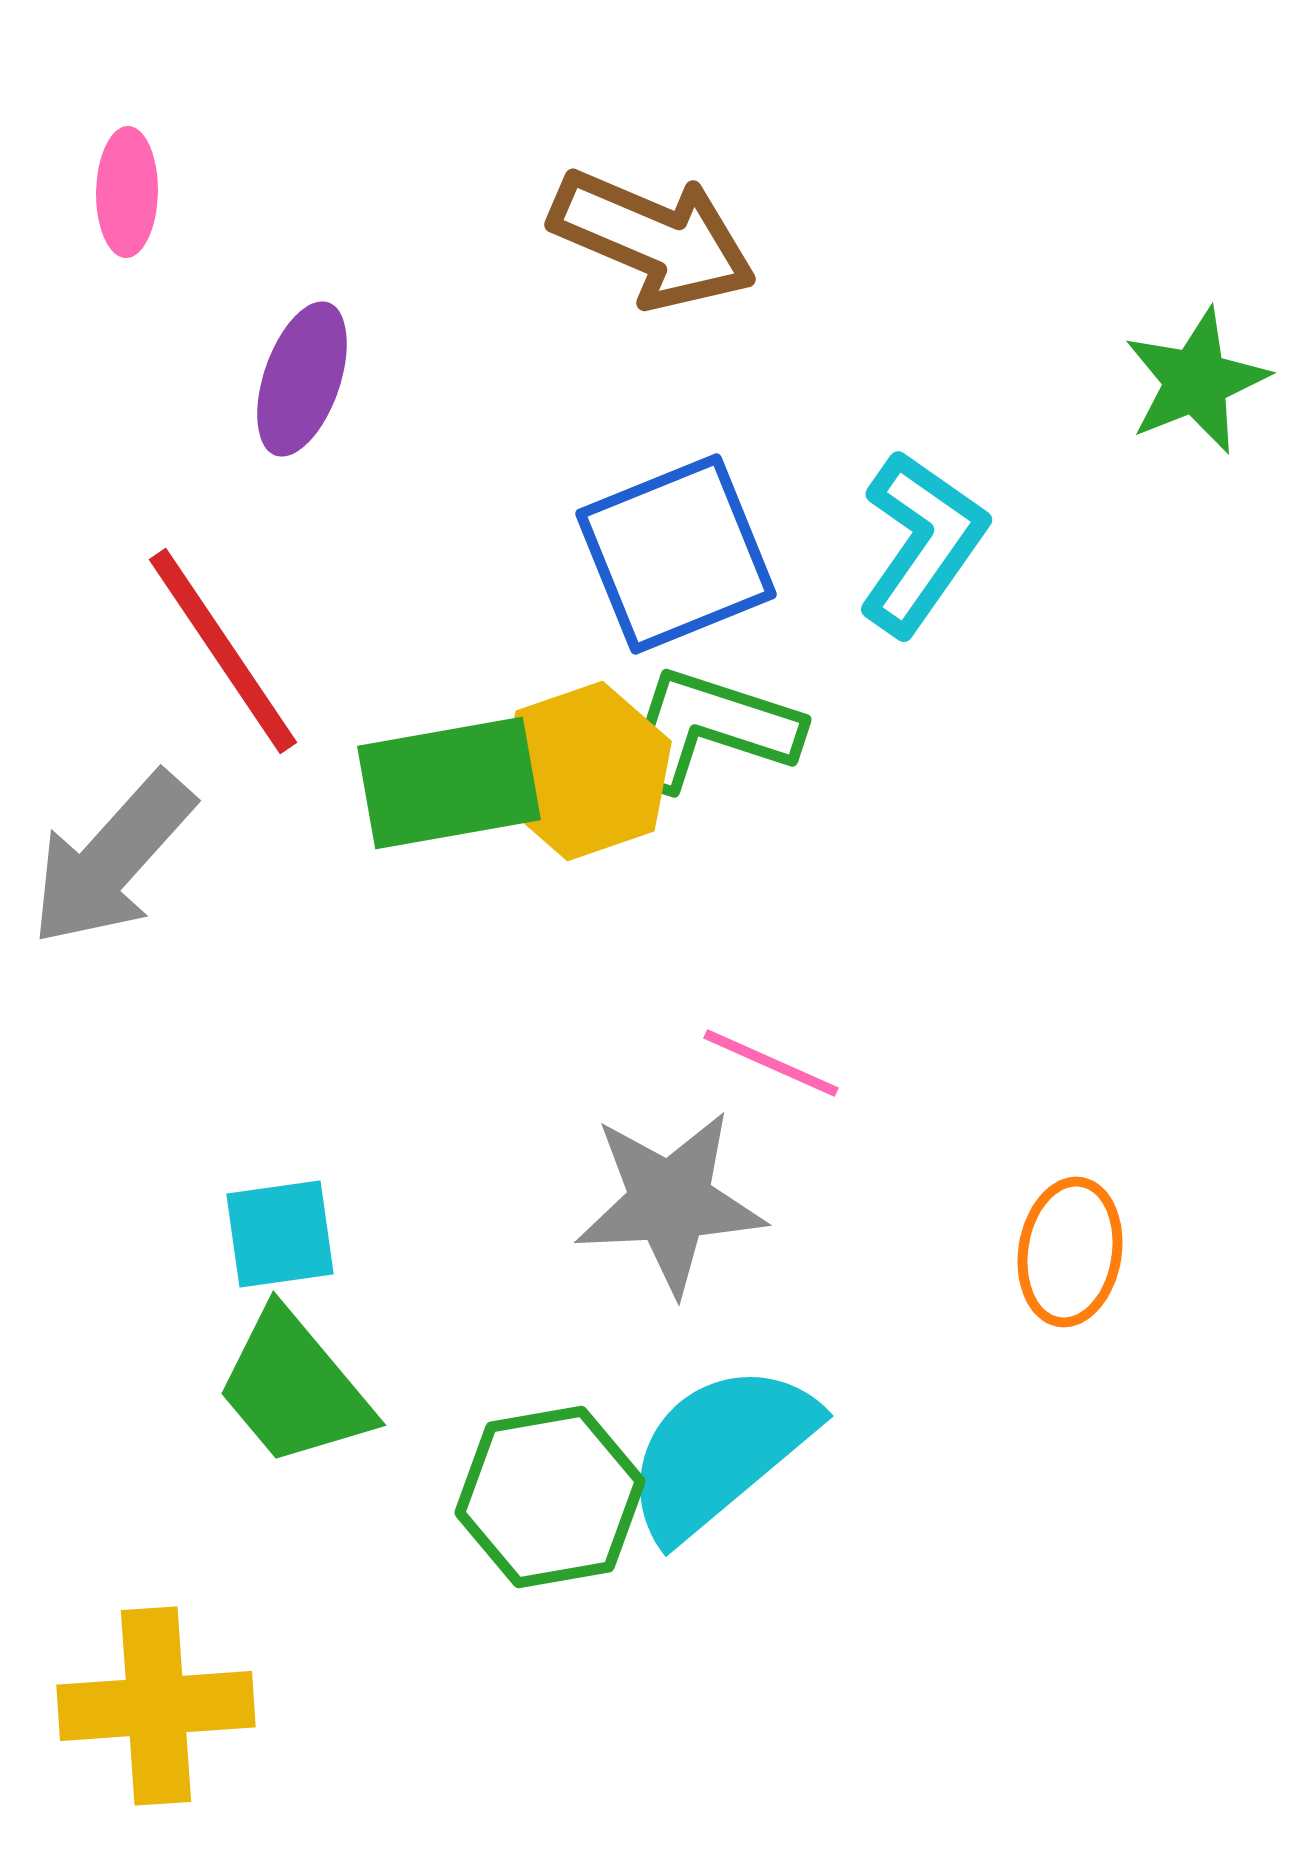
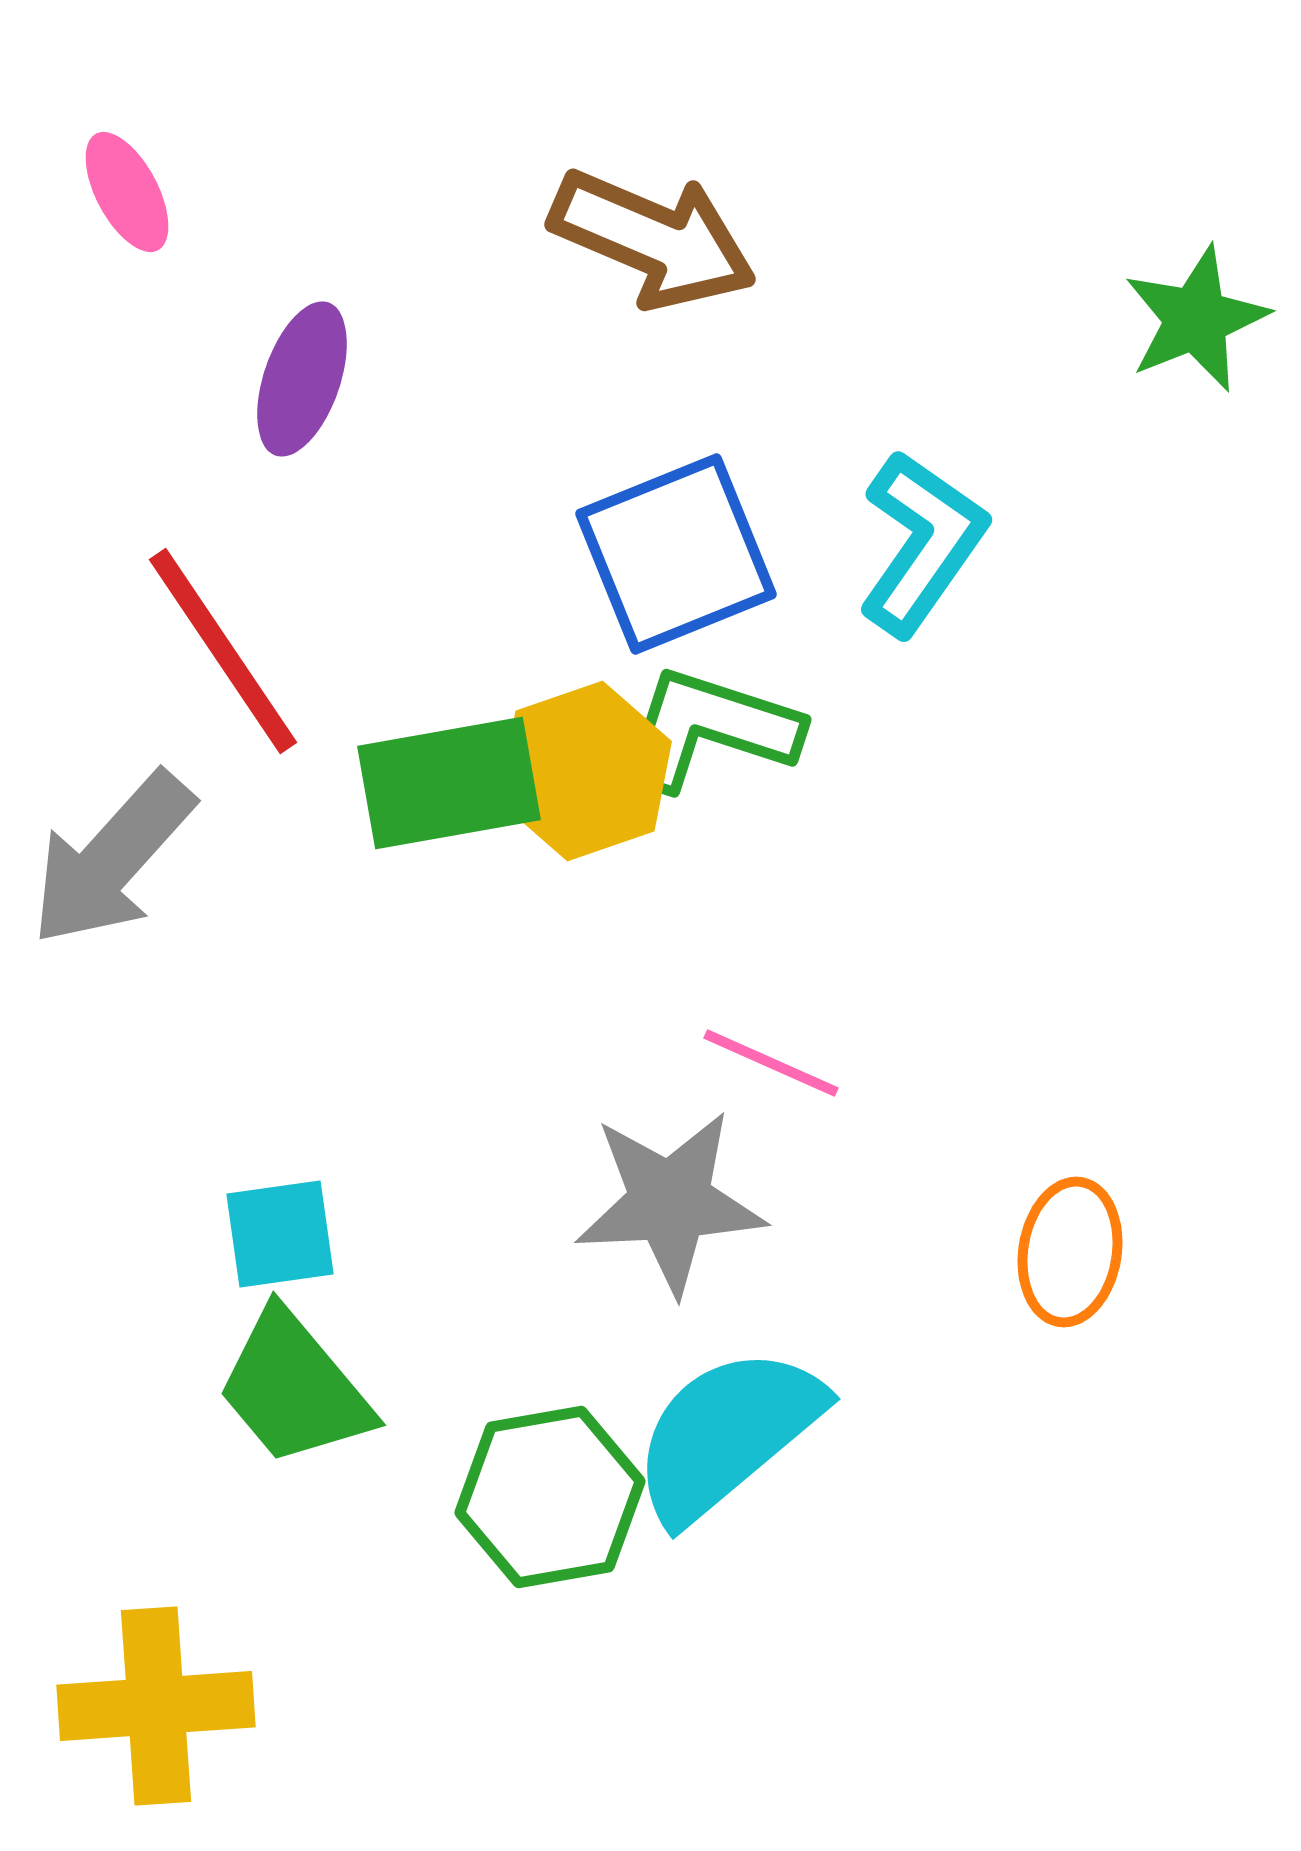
pink ellipse: rotated 29 degrees counterclockwise
green star: moved 62 px up
cyan semicircle: moved 7 px right, 17 px up
